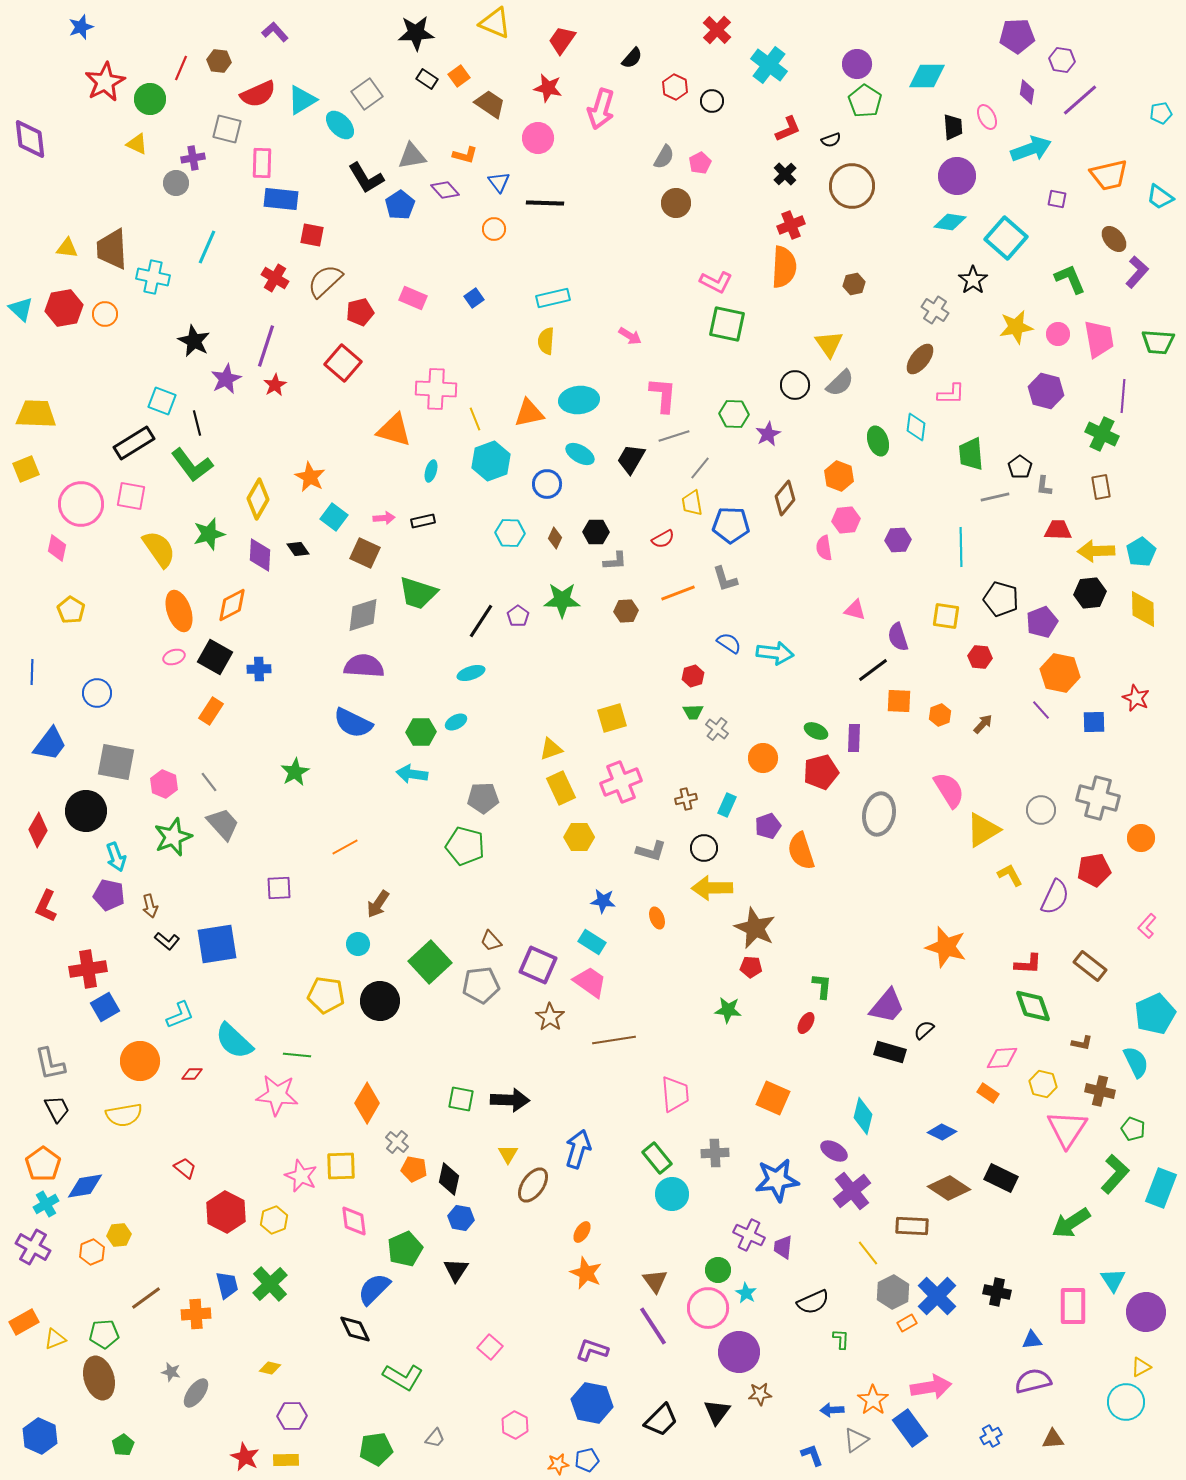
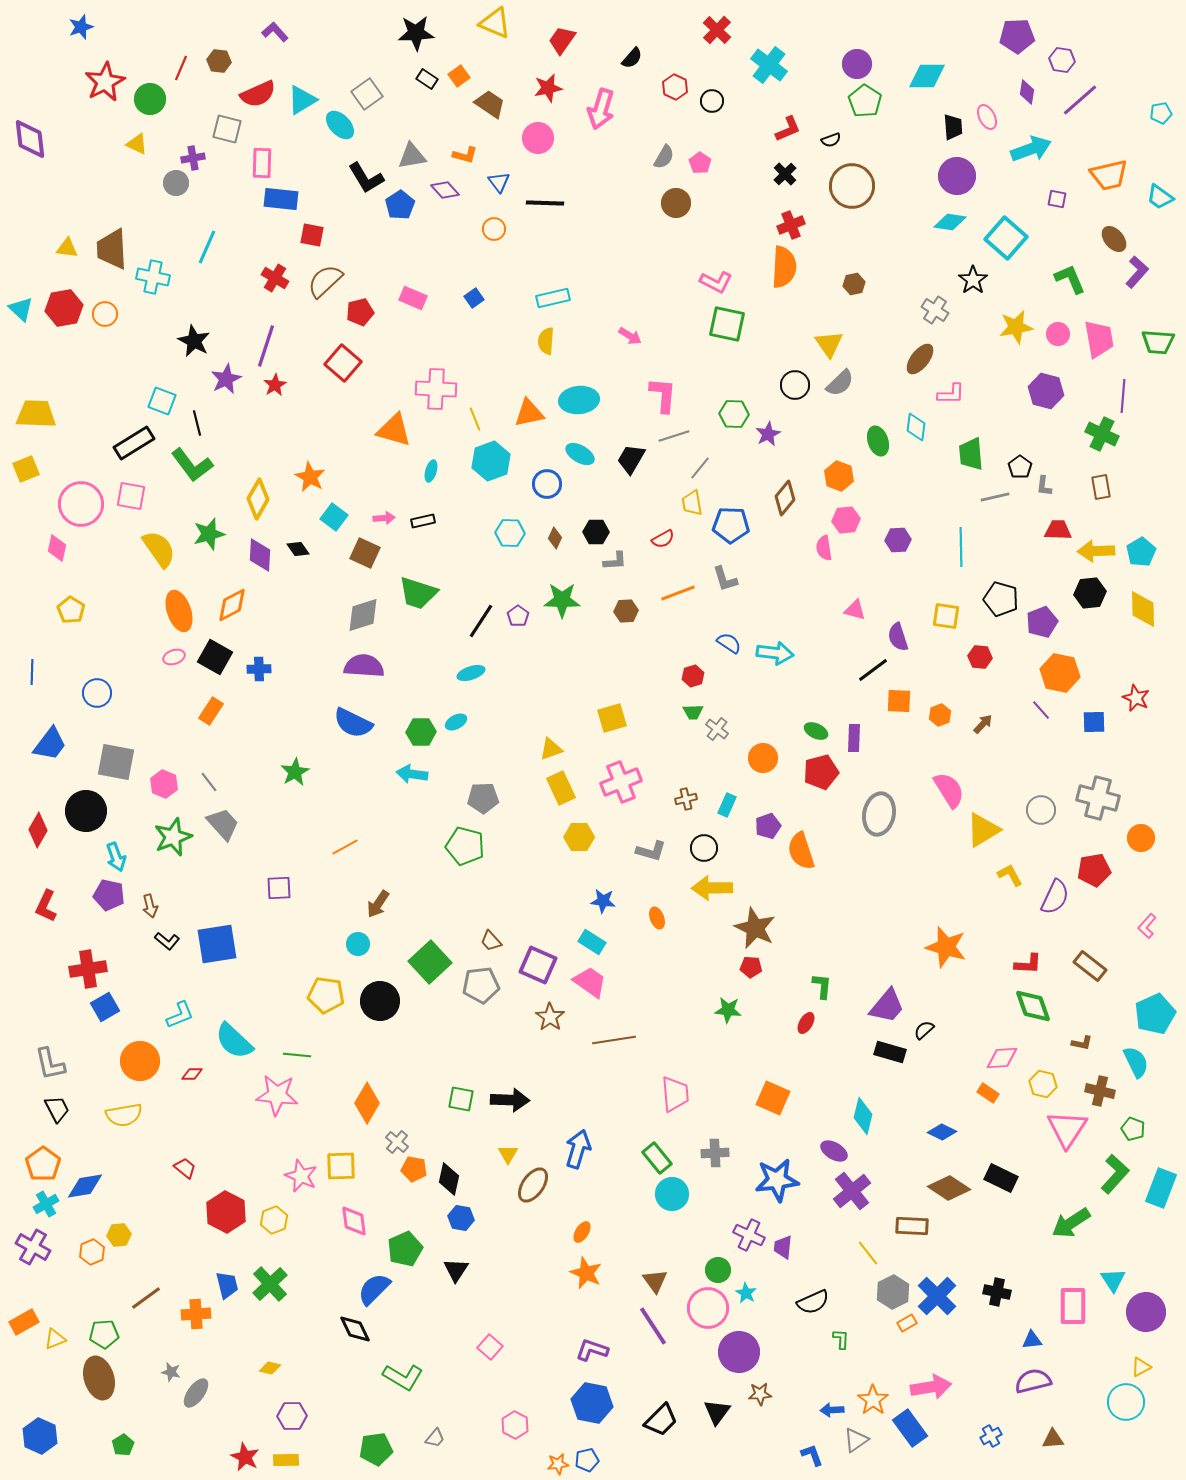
red star at (548, 88): rotated 24 degrees counterclockwise
pink pentagon at (700, 163): rotated 10 degrees counterclockwise
